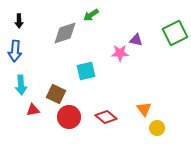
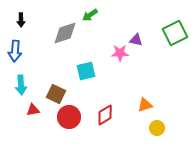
green arrow: moved 1 px left
black arrow: moved 2 px right, 1 px up
orange triangle: moved 1 px right, 4 px up; rotated 49 degrees clockwise
red diamond: moved 1 px left, 2 px up; rotated 70 degrees counterclockwise
